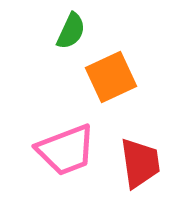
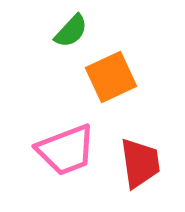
green semicircle: rotated 18 degrees clockwise
